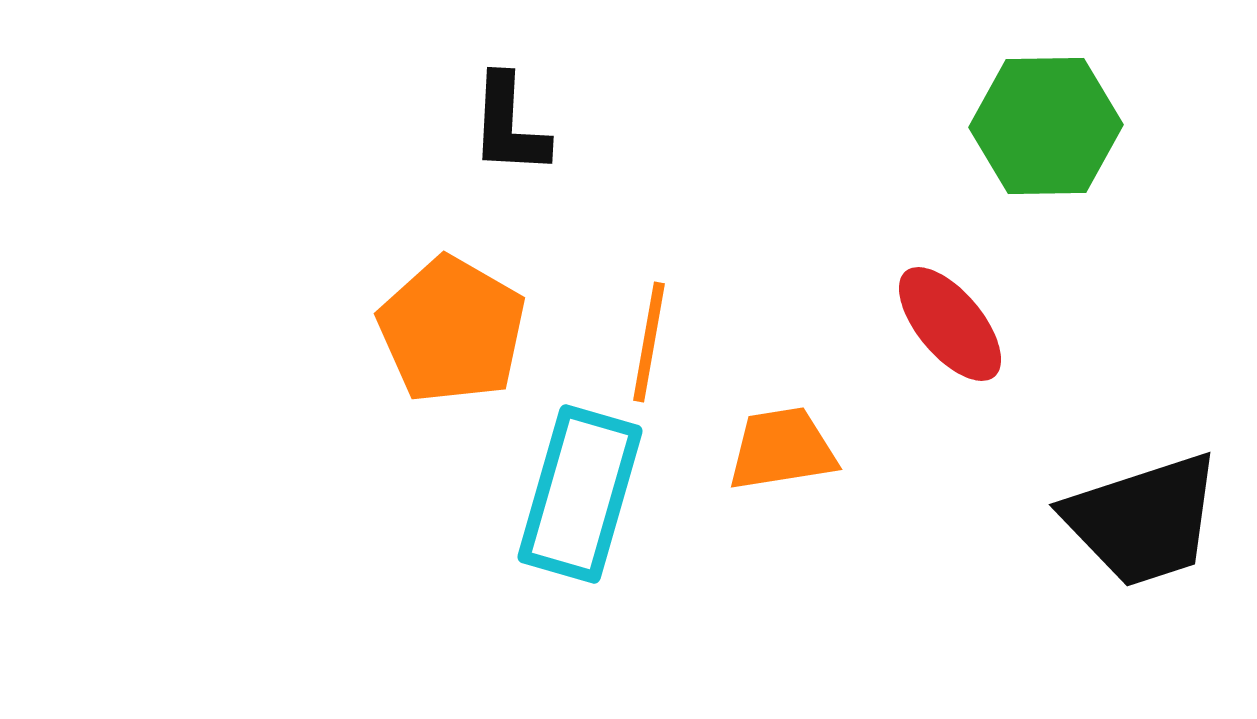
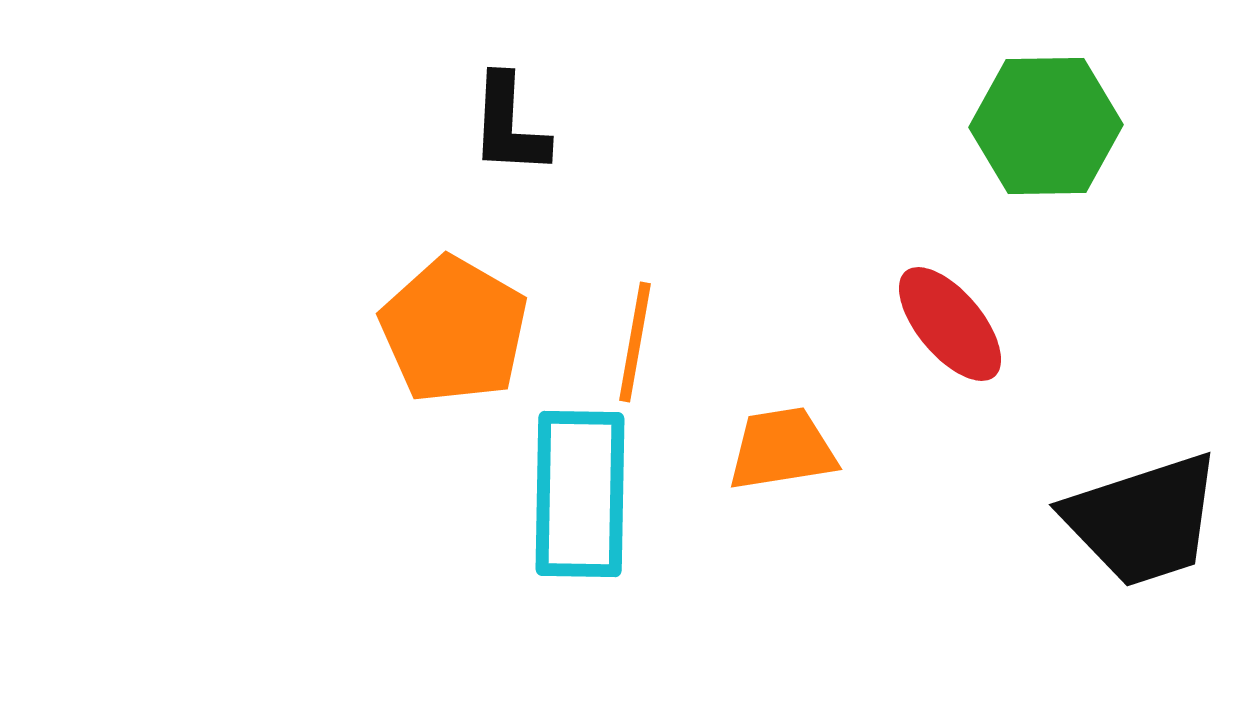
orange pentagon: moved 2 px right
orange line: moved 14 px left
cyan rectangle: rotated 15 degrees counterclockwise
